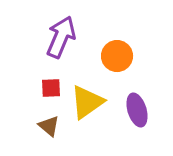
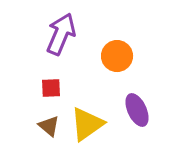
purple arrow: moved 3 px up
yellow triangle: moved 22 px down
purple ellipse: rotated 8 degrees counterclockwise
